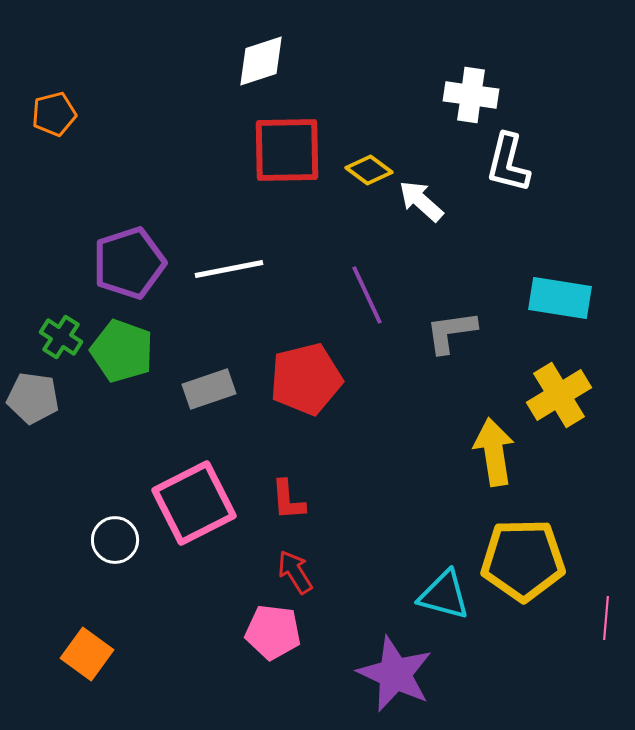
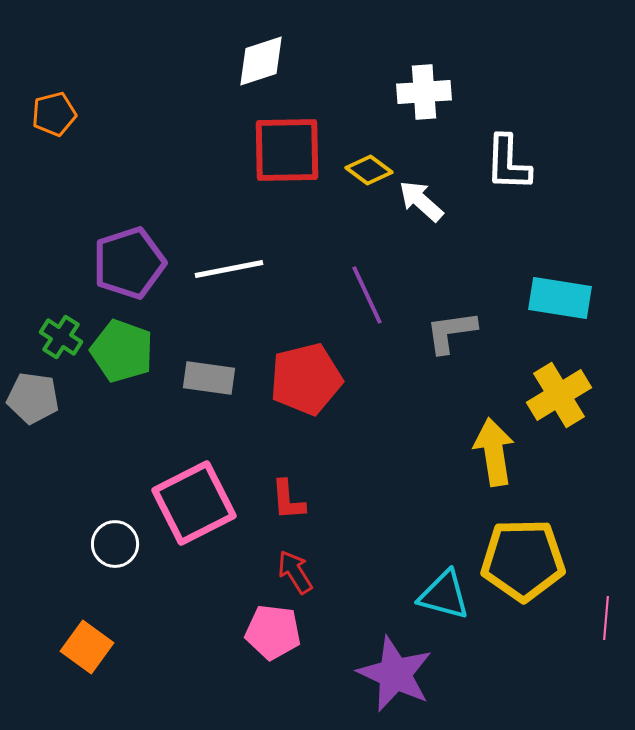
white cross: moved 47 px left, 3 px up; rotated 12 degrees counterclockwise
white L-shape: rotated 12 degrees counterclockwise
gray rectangle: moved 11 px up; rotated 27 degrees clockwise
white circle: moved 4 px down
orange square: moved 7 px up
